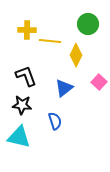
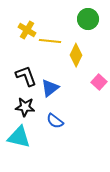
green circle: moved 5 px up
yellow cross: rotated 30 degrees clockwise
blue triangle: moved 14 px left
black star: moved 3 px right, 2 px down
blue semicircle: rotated 144 degrees clockwise
